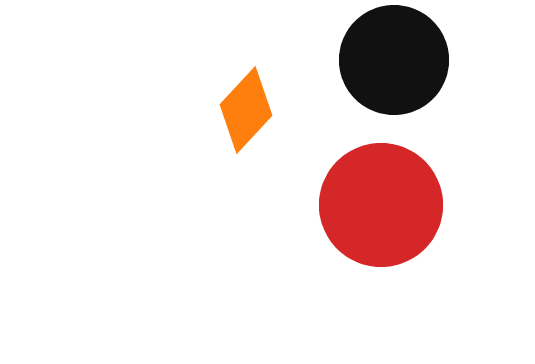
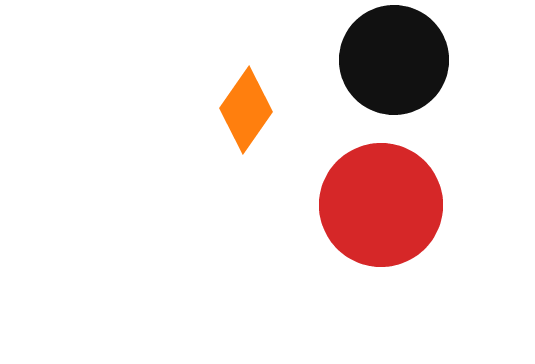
orange diamond: rotated 8 degrees counterclockwise
